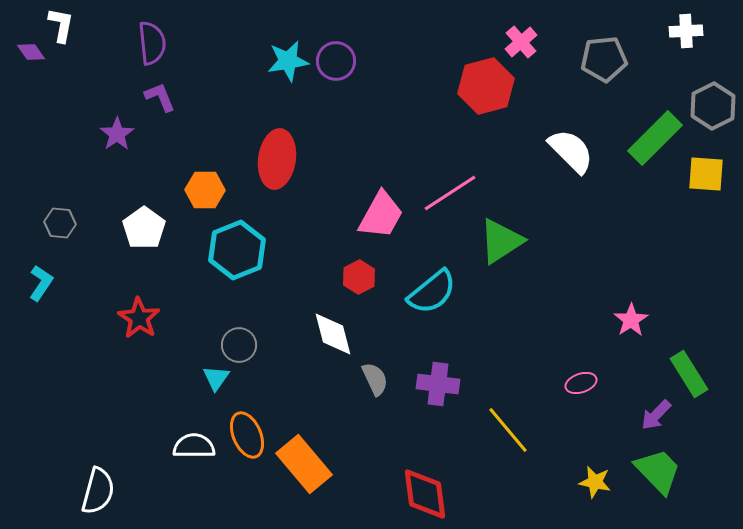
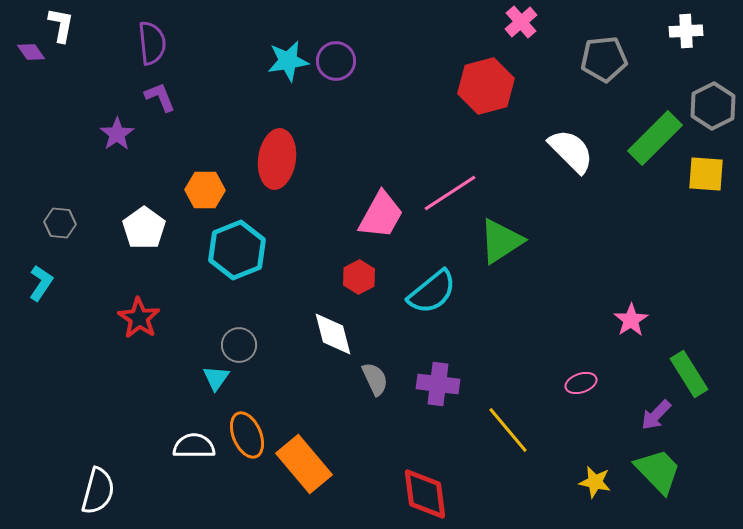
pink cross at (521, 42): moved 20 px up
